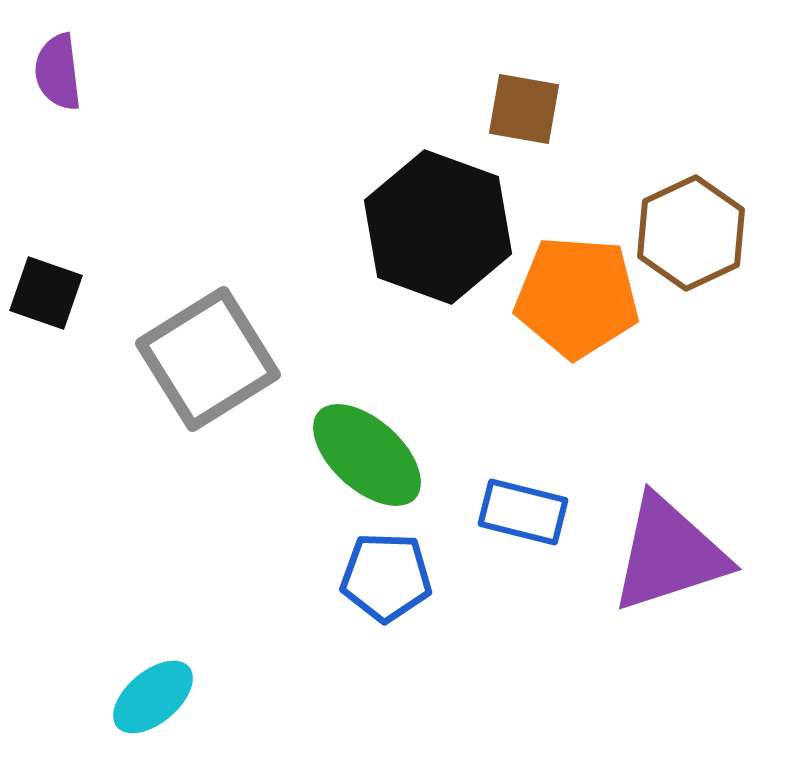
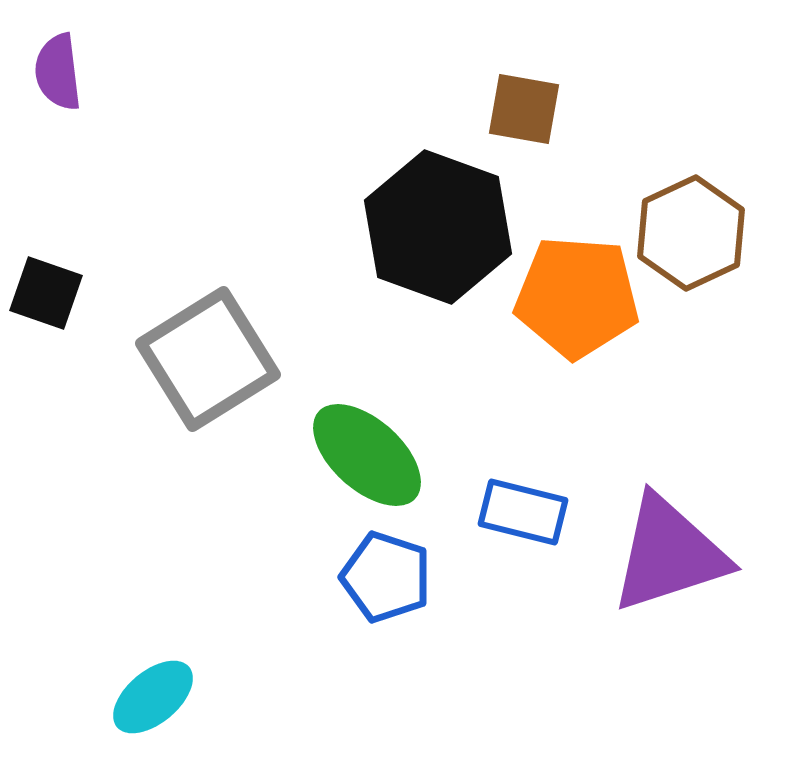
blue pentagon: rotated 16 degrees clockwise
